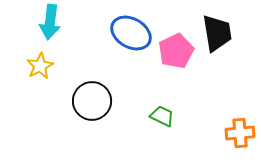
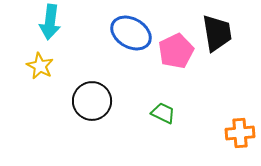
yellow star: rotated 16 degrees counterclockwise
green trapezoid: moved 1 px right, 3 px up
